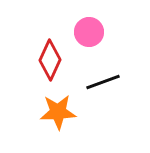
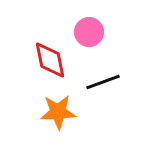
red diamond: rotated 36 degrees counterclockwise
